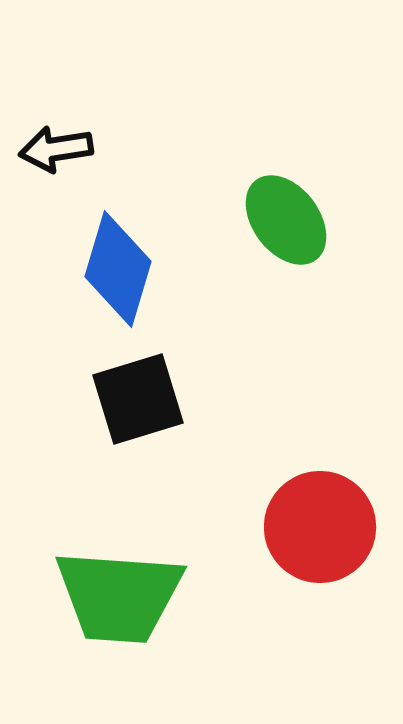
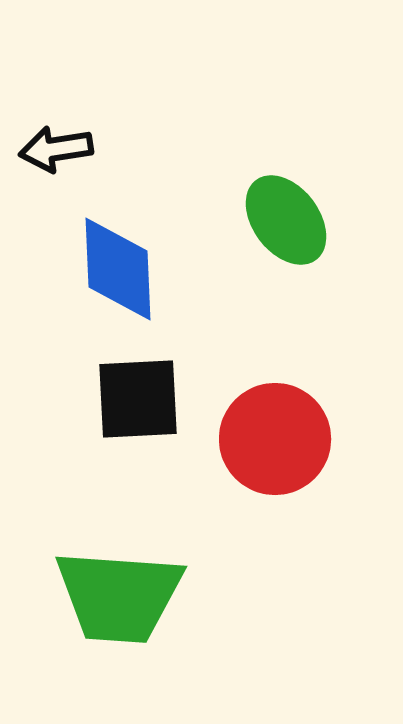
blue diamond: rotated 19 degrees counterclockwise
black square: rotated 14 degrees clockwise
red circle: moved 45 px left, 88 px up
